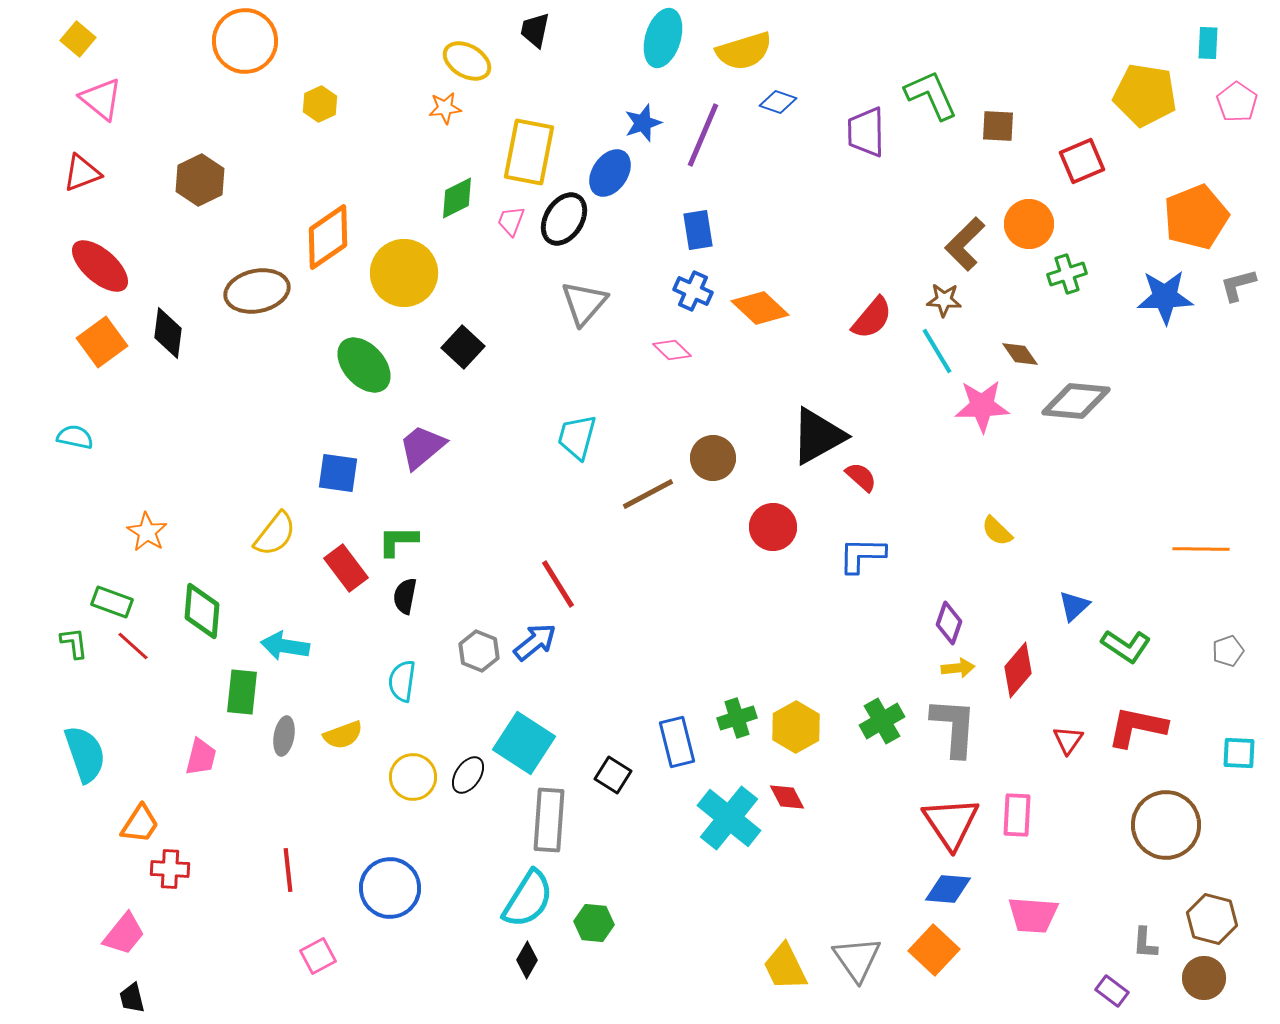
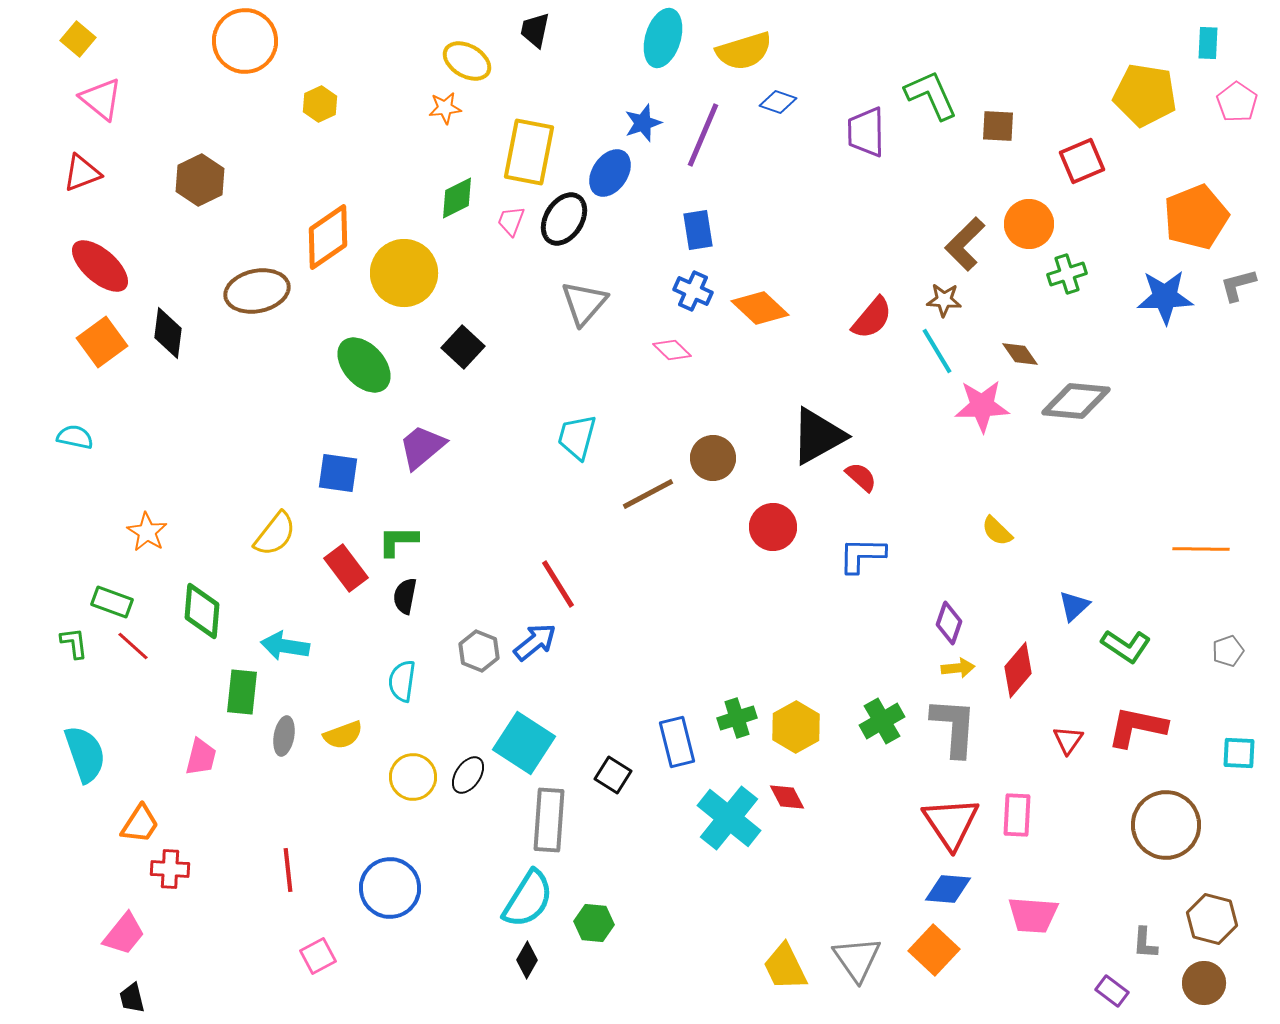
brown circle at (1204, 978): moved 5 px down
